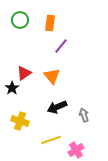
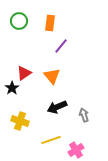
green circle: moved 1 px left, 1 px down
